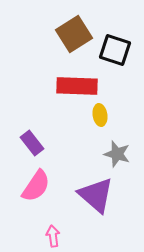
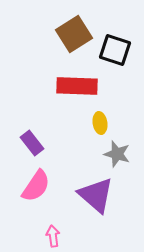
yellow ellipse: moved 8 px down
